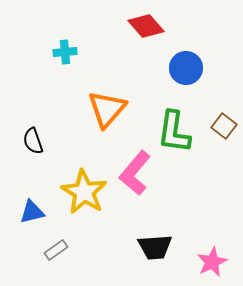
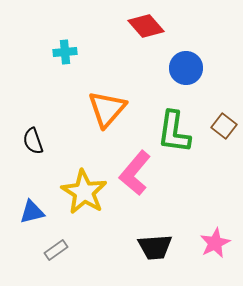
pink star: moved 3 px right, 19 px up
